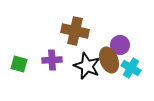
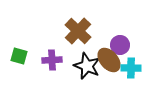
brown cross: moved 3 px right; rotated 32 degrees clockwise
brown ellipse: rotated 20 degrees counterclockwise
green square: moved 8 px up
cyan cross: rotated 30 degrees counterclockwise
